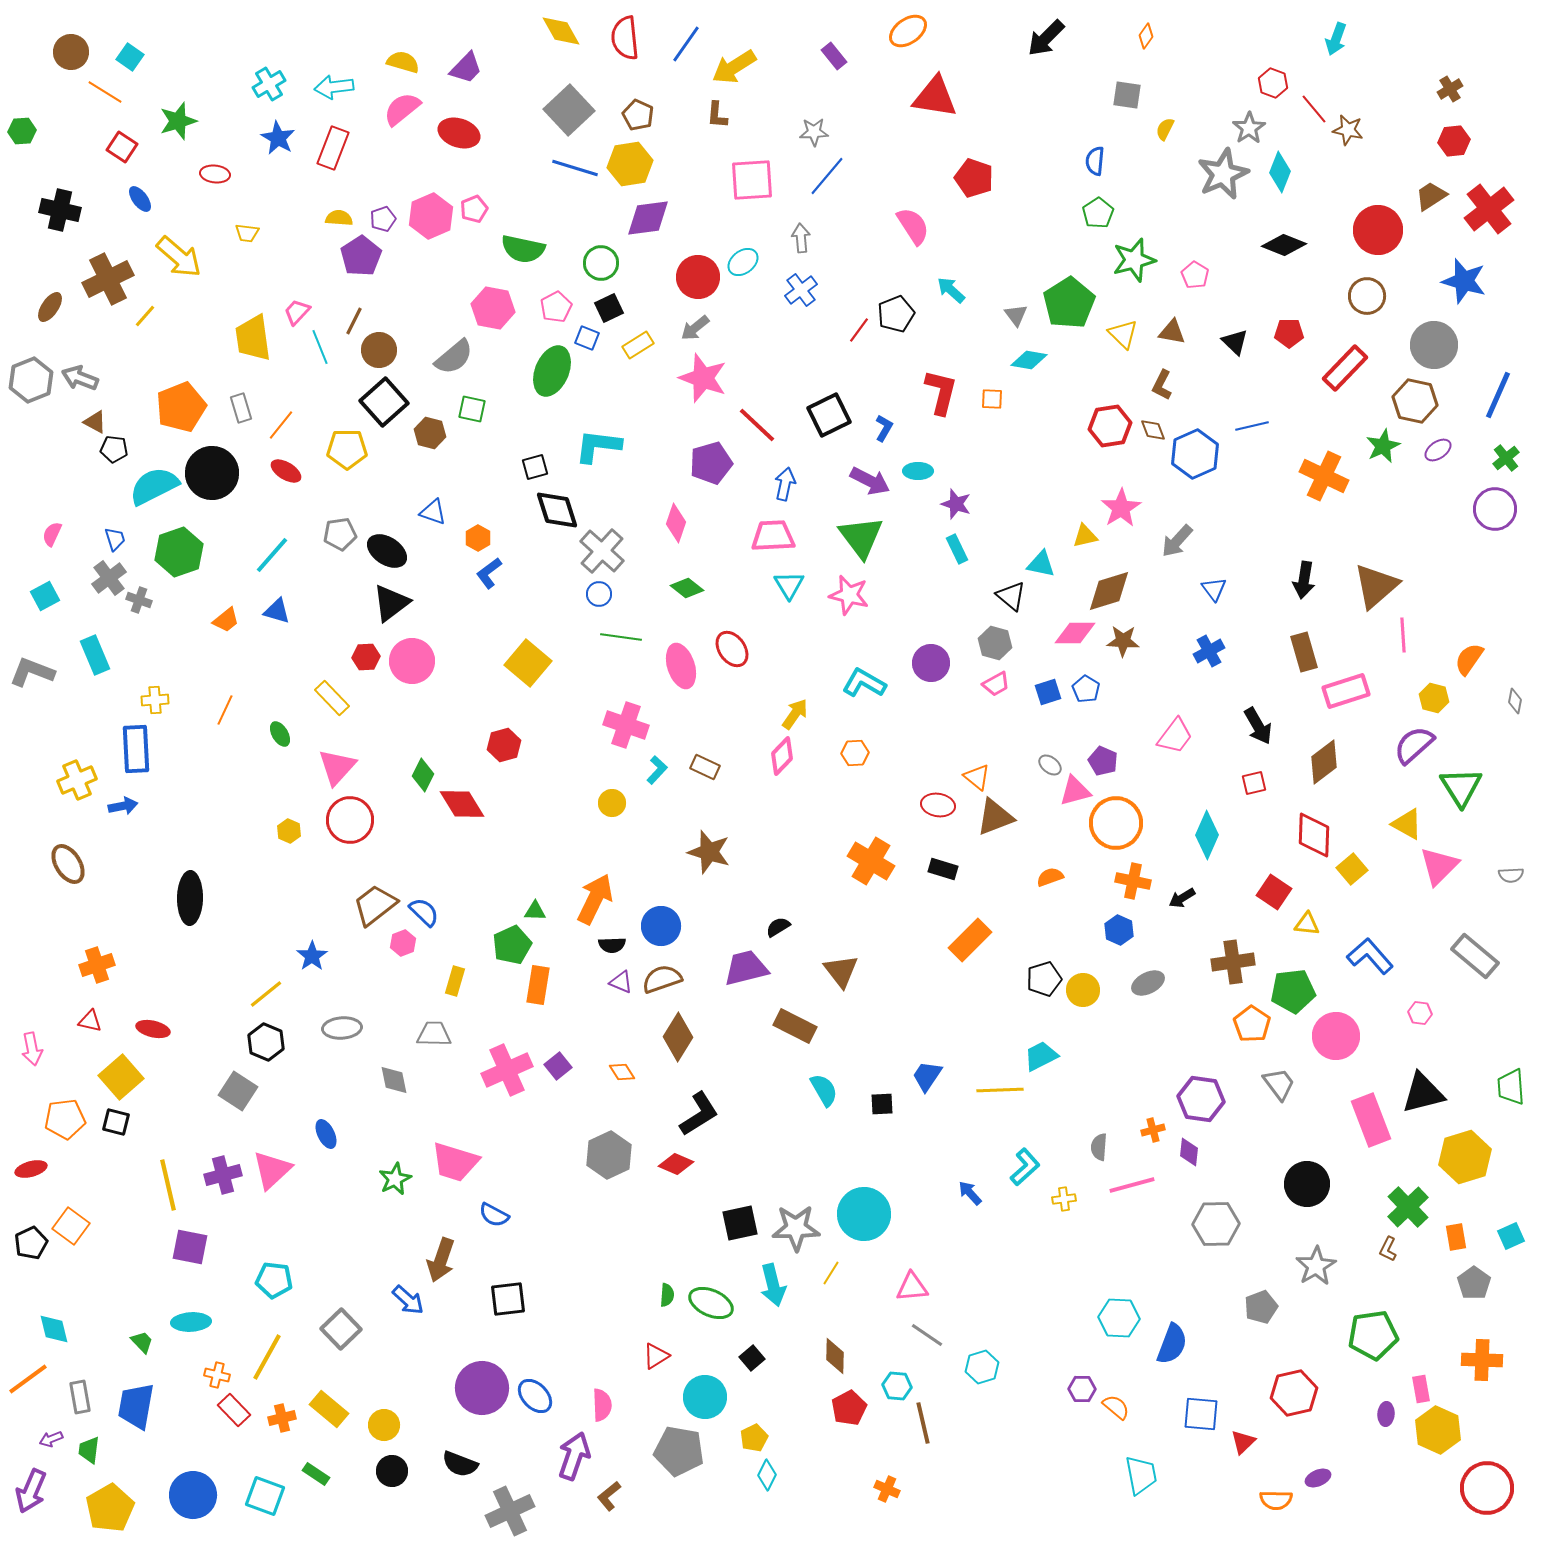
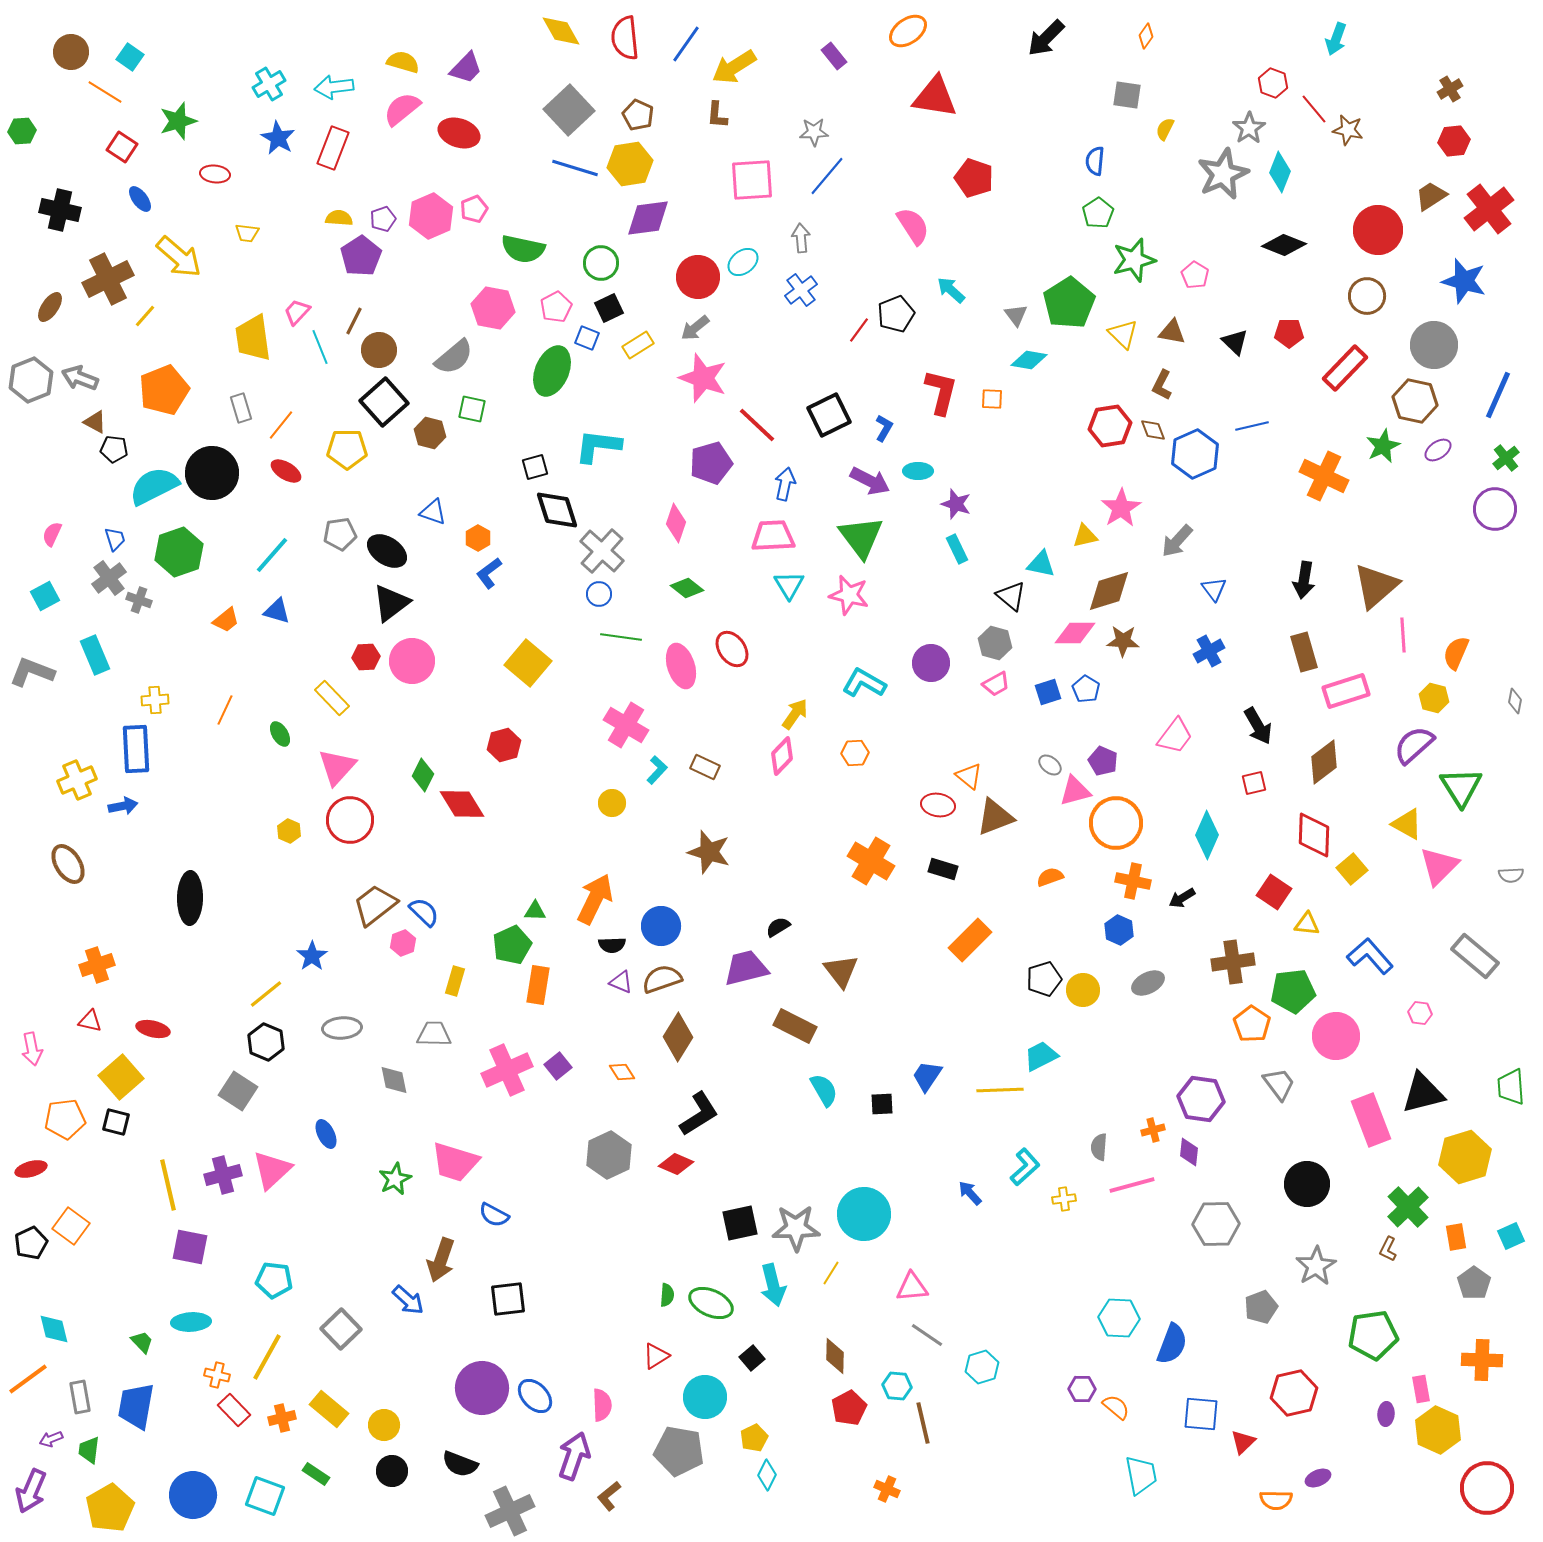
orange pentagon at (181, 407): moved 17 px left, 17 px up
orange semicircle at (1469, 659): moved 13 px left, 6 px up; rotated 12 degrees counterclockwise
pink cross at (626, 725): rotated 12 degrees clockwise
orange triangle at (977, 777): moved 8 px left, 1 px up
